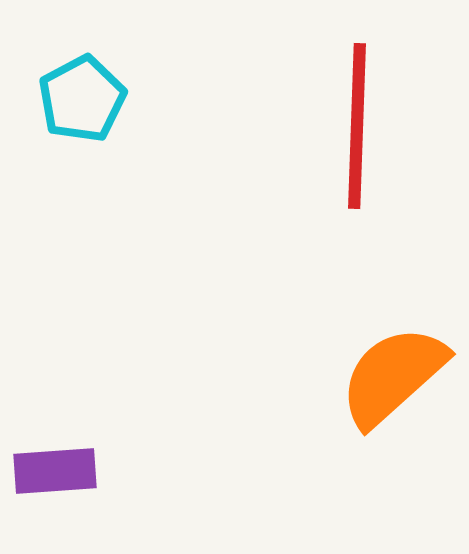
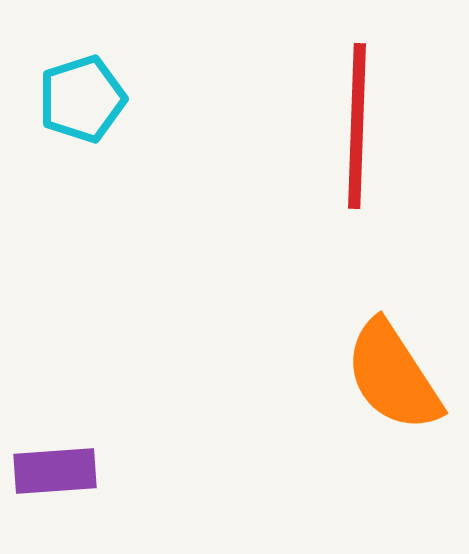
cyan pentagon: rotated 10 degrees clockwise
orange semicircle: rotated 81 degrees counterclockwise
